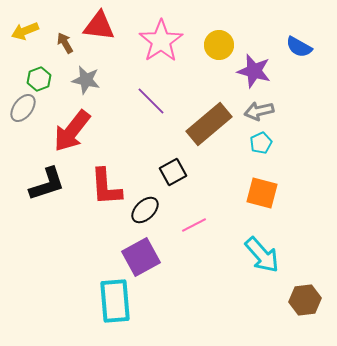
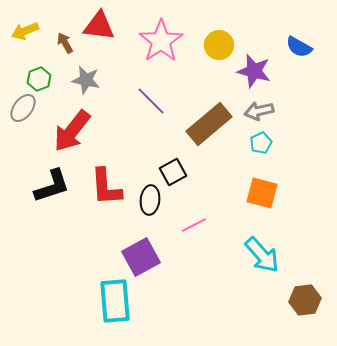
black L-shape: moved 5 px right, 2 px down
black ellipse: moved 5 px right, 10 px up; rotated 40 degrees counterclockwise
